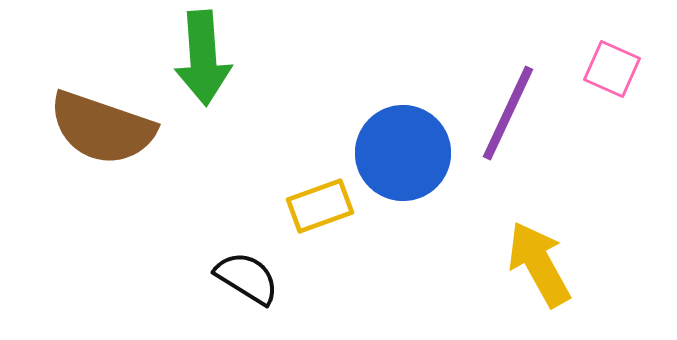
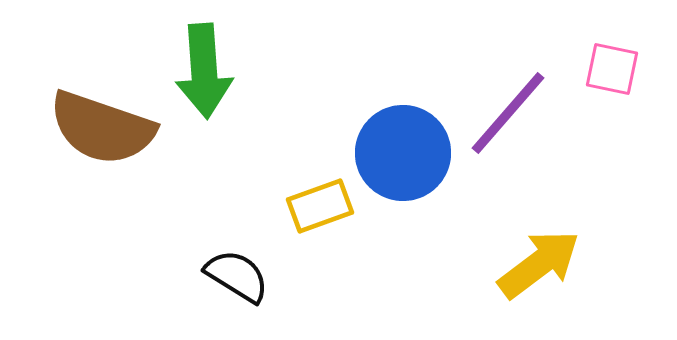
green arrow: moved 1 px right, 13 px down
pink square: rotated 12 degrees counterclockwise
purple line: rotated 16 degrees clockwise
yellow arrow: rotated 82 degrees clockwise
black semicircle: moved 10 px left, 2 px up
